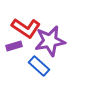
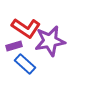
blue rectangle: moved 14 px left, 2 px up
